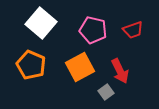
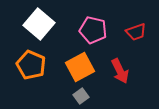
white square: moved 2 px left, 1 px down
red trapezoid: moved 3 px right, 2 px down
gray square: moved 25 px left, 4 px down
